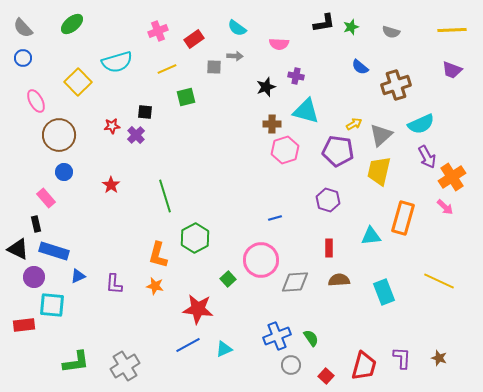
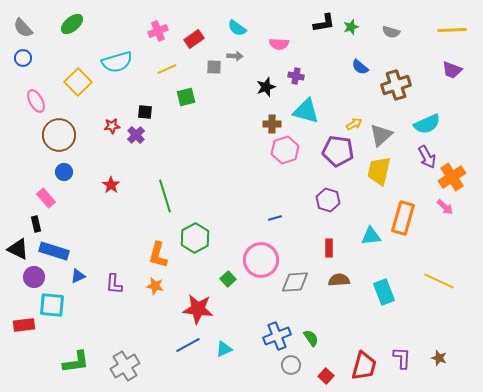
cyan semicircle at (421, 124): moved 6 px right
